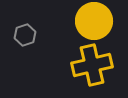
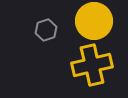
gray hexagon: moved 21 px right, 5 px up
